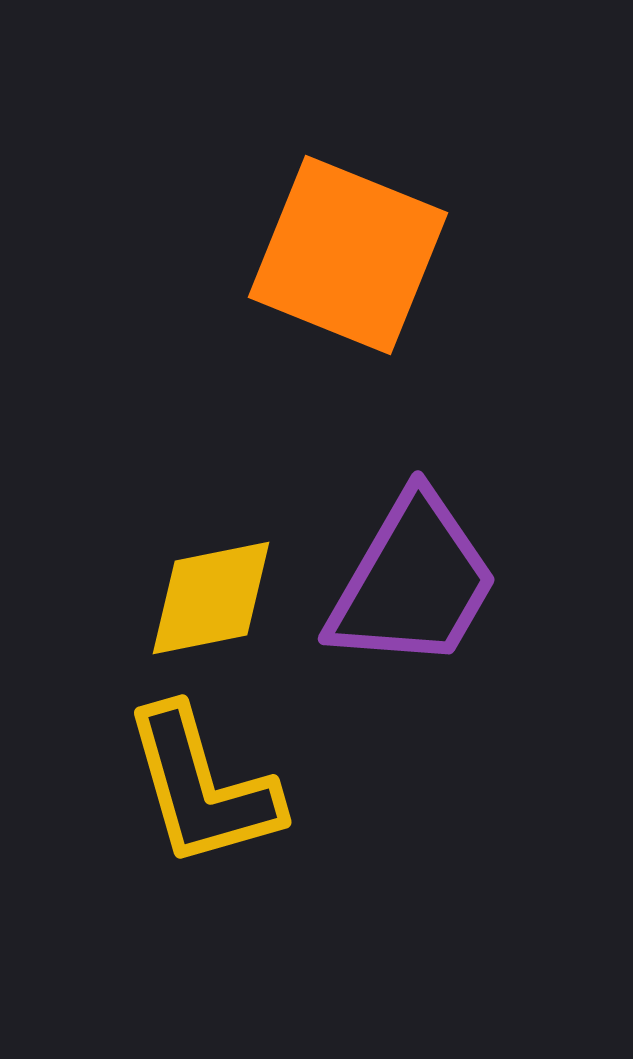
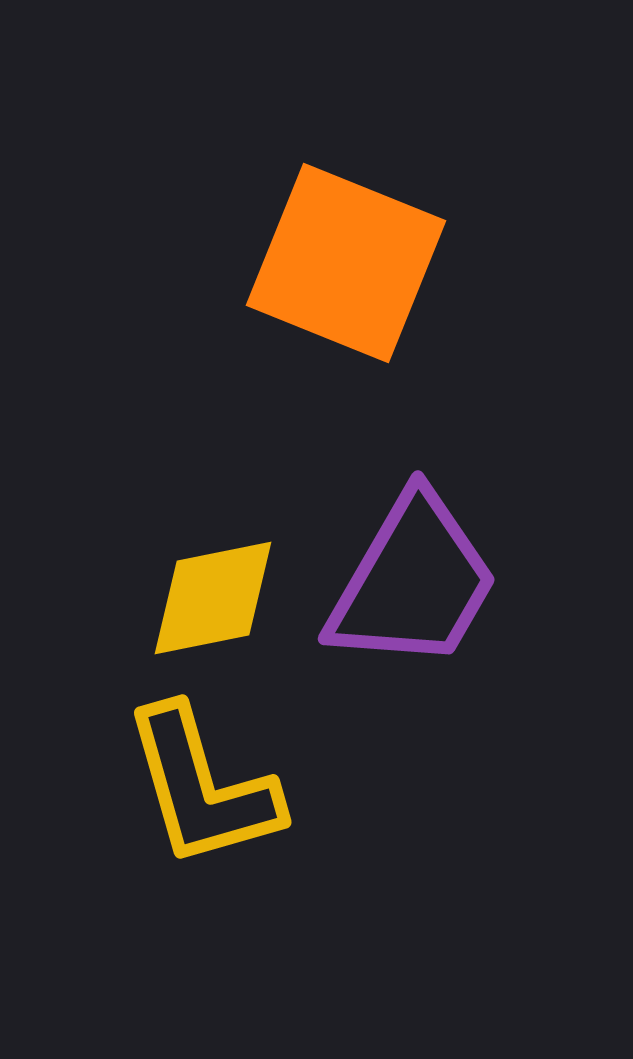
orange square: moved 2 px left, 8 px down
yellow diamond: moved 2 px right
